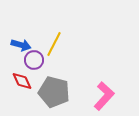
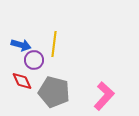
yellow line: rotated 20 degrees counterclockwise
